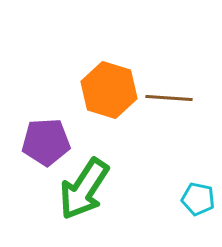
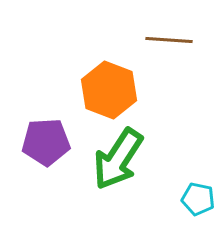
orange hexagon: rotated 4 degrees clockwise
brown line: moved 58 px up
green arrow: moved 34 px right, 30 px up
